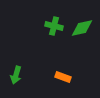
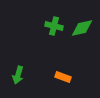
green arrow: moved 2 px right
